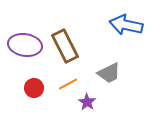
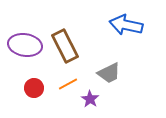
purple star: moved 3 px right, 3 px up
